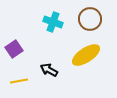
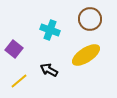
cyan cross: moved 3 px left, 8 px down
purple square: rotated 18 degrees counterclockwise
yellow line: rotated 30 degrees counterclockwise
